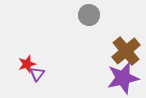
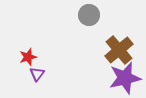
brown cross: moved 7 px left, 1 px up
red star: moved 1 px right, 7 px up
purple star: moved 2 px right
